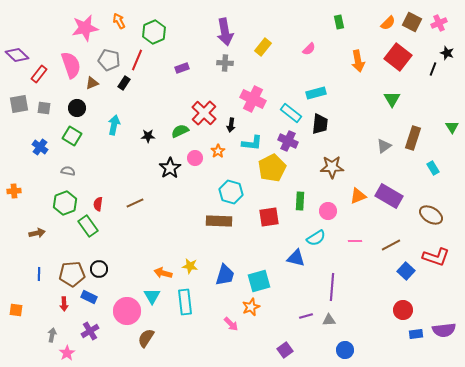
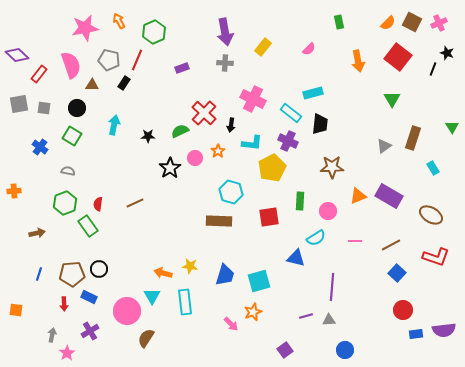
brown triangle at (92, 83): moved 2 px down; rotated 24 degrees clockwise
cyan rectangle at (316, 93): moved 3 px left
blue square at (406, 271): moved 9 px left, 2 px down
blue line at (39, 274): rotated 16 degrees clockwise
orange star at (251, 307): moved 2 px right, 5 px down
